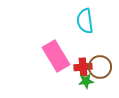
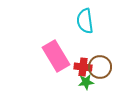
red cross: rotated 12 degrees clockwise
green star: moved 1 px down
